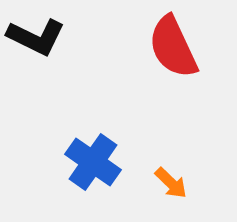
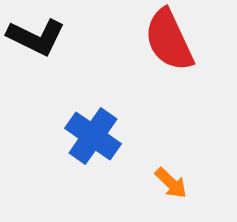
red semicircle: moved 4 px left, 7 px up
blue cross: moved 26 px up
